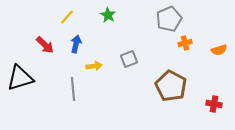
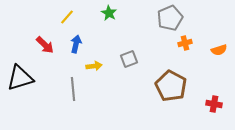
green star: moved 1 px right, 2 px up
gray pentagon: moved 1 px right, 1 px up
